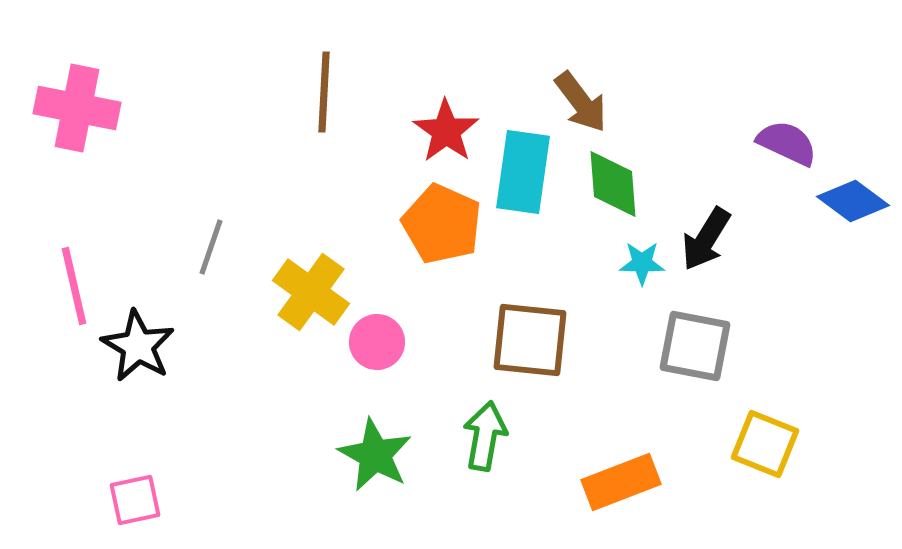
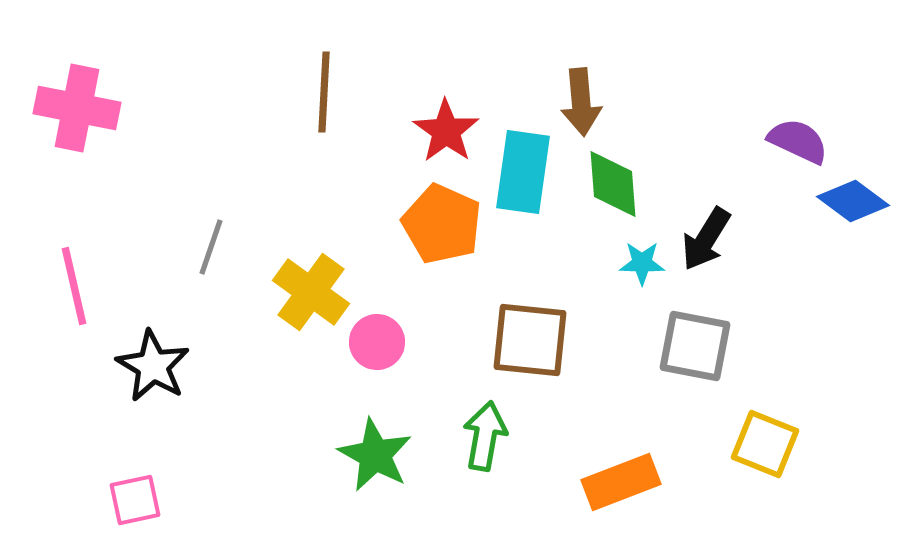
brown arrow: rotated 32 degrees clockwise
purple semicircle: moved 11 px right, 2 px up
black star: moved 15 px right, 20 px down
